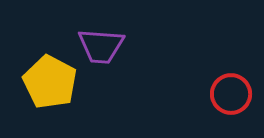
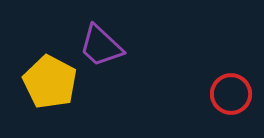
purple trapezoid: rotated 39 degrees clockwise
